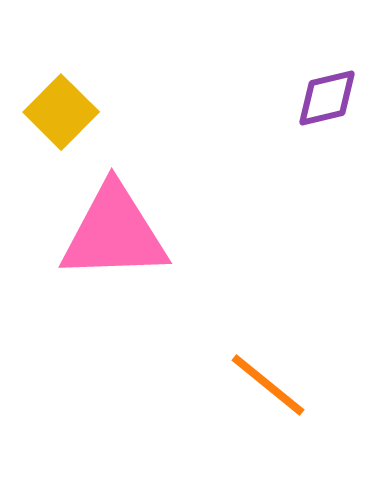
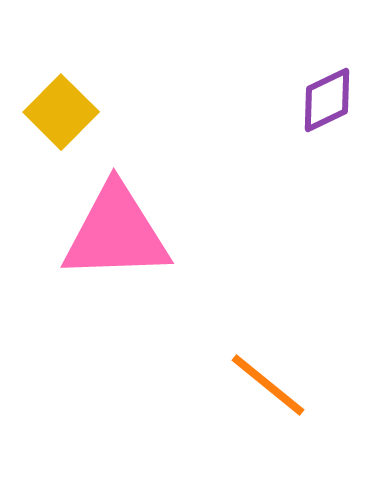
purple diamond: moved 2 px down; rotated 12 degrees counterclockwise
pink triangle: moved 2 px right
